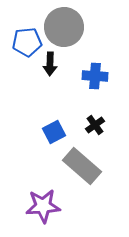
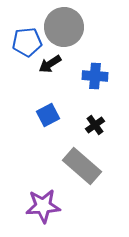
black arrow: rotated 55 degrees clockwise
blue square: moved 6 px left, 17 px up
